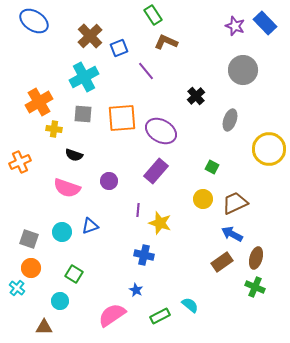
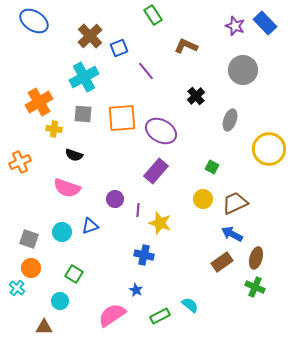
brown L-shape at (166, 42): moved 20 px right, 4 px down
purple circle at (109, 181): moved 6 px right, 18 px down
